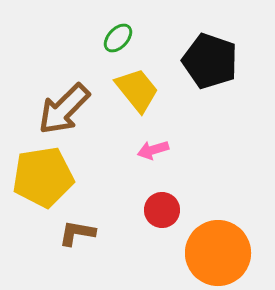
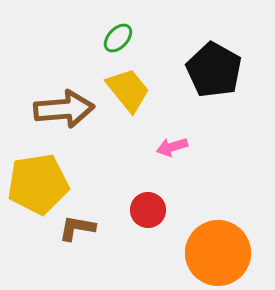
black pentagon: moved 4 px right, 9 px down; rotated 10 degrees clockwise
yellow trapezoid: moved 9 px left
brown arrow: rotated 140 degrees counterclockwise
pink arrow: moved 19 px right, 3 px up
yellow pentagon: moved 5 px left, 7 px down
red circle: moved 14 px left
brown L-shape: moved 5 px up
